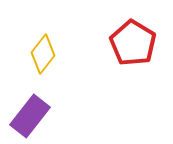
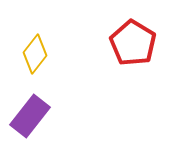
yellow diamond: moved 8 px left
